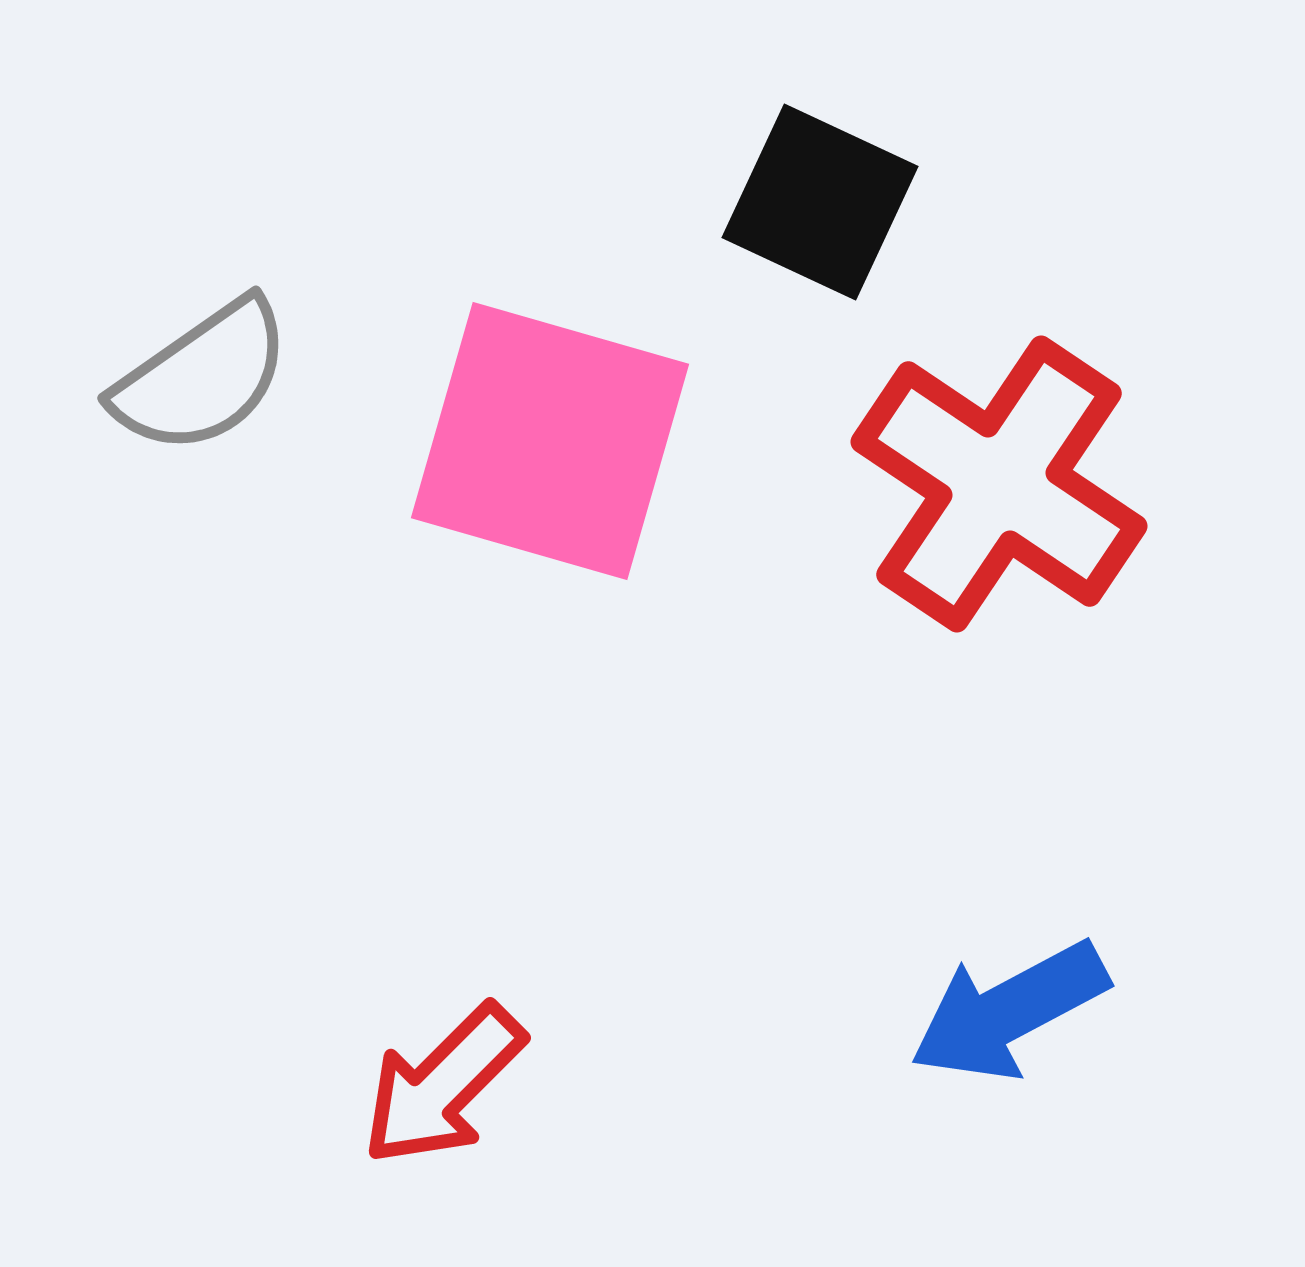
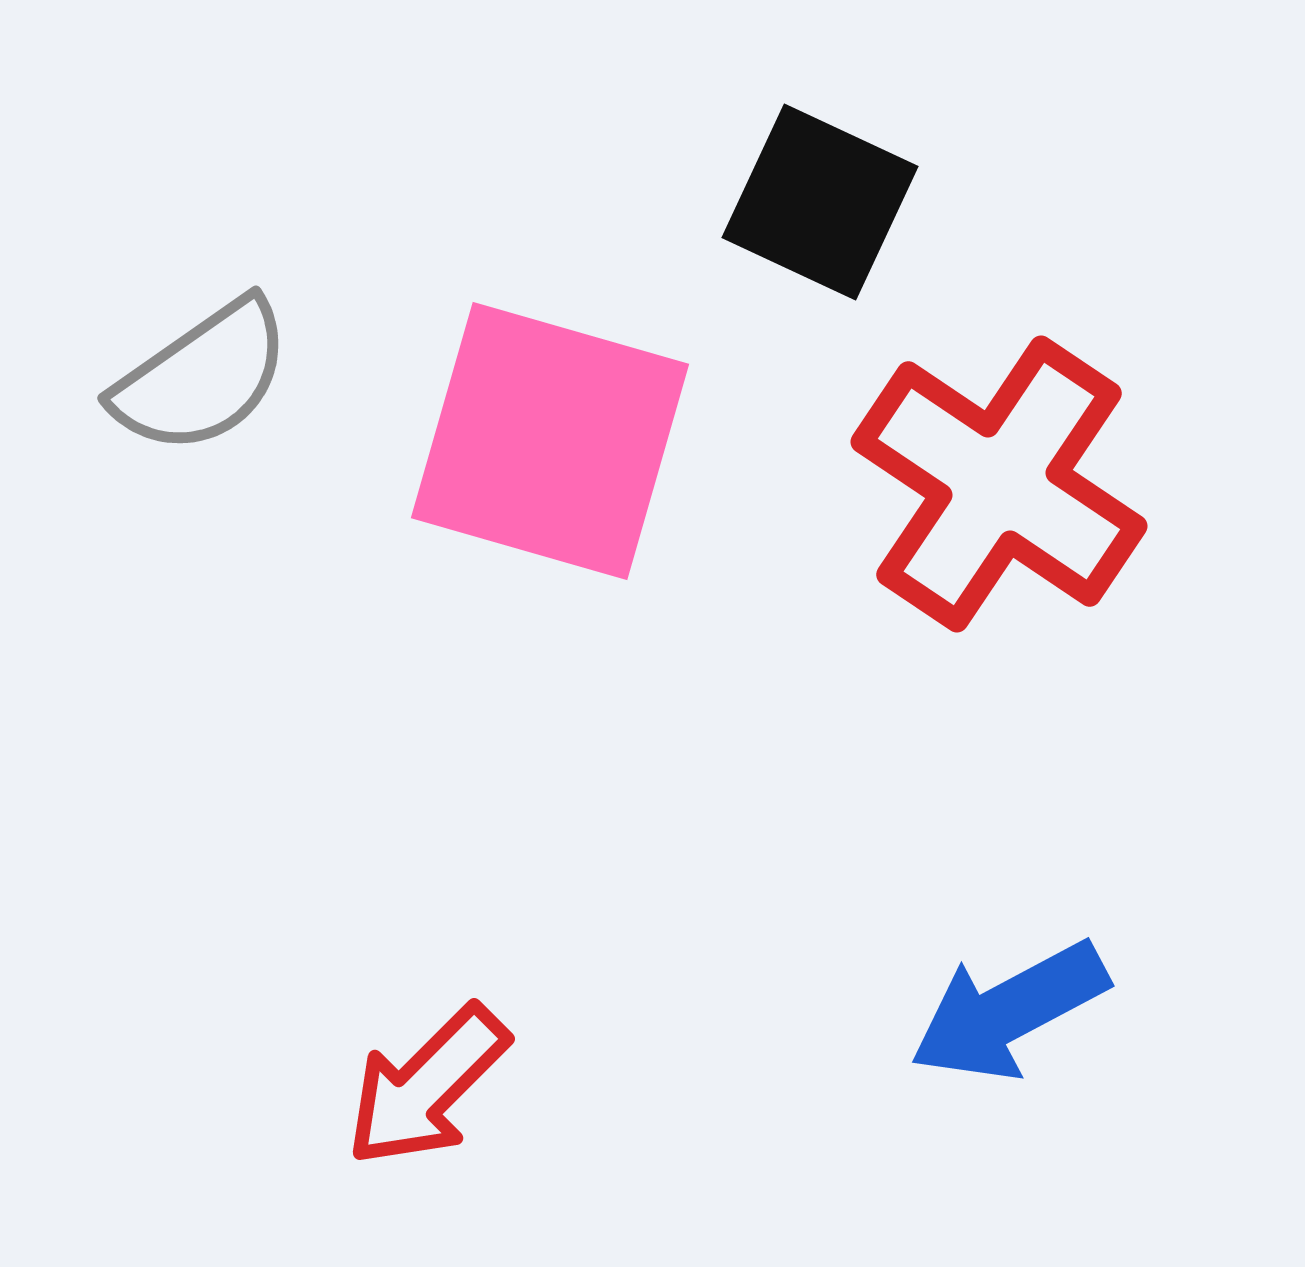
red arrow: moved 16 px left, 1 px down
